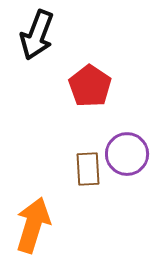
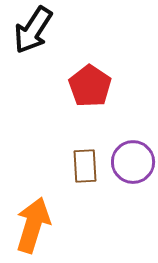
black arrow: moved 4 px left, 5 px up; rotated 12 degrees clockwise
purple circle: moved 6 px right, 8 px down
brown rectangle: moved 3 px left, 3 px up
